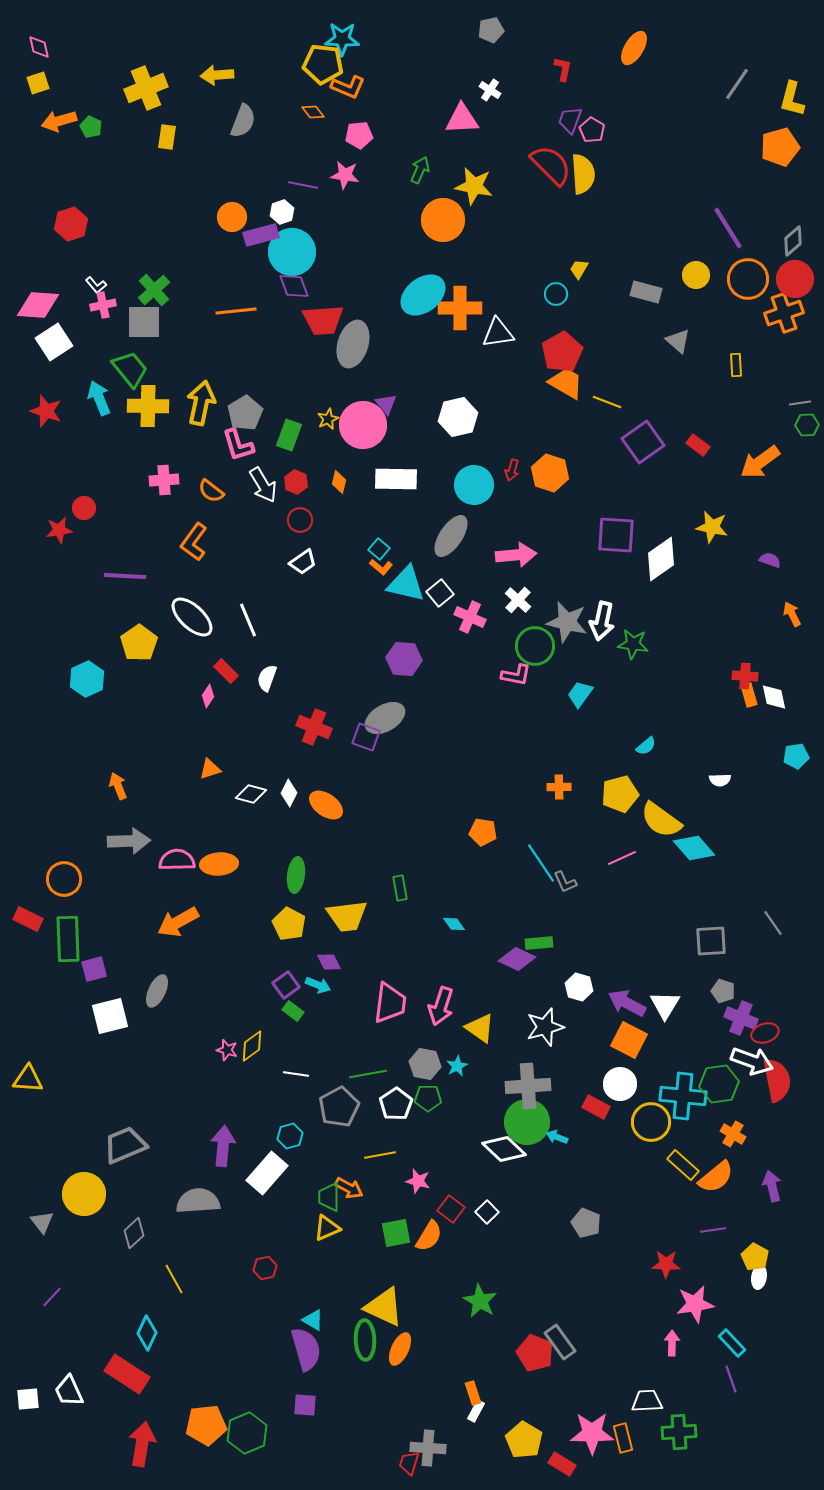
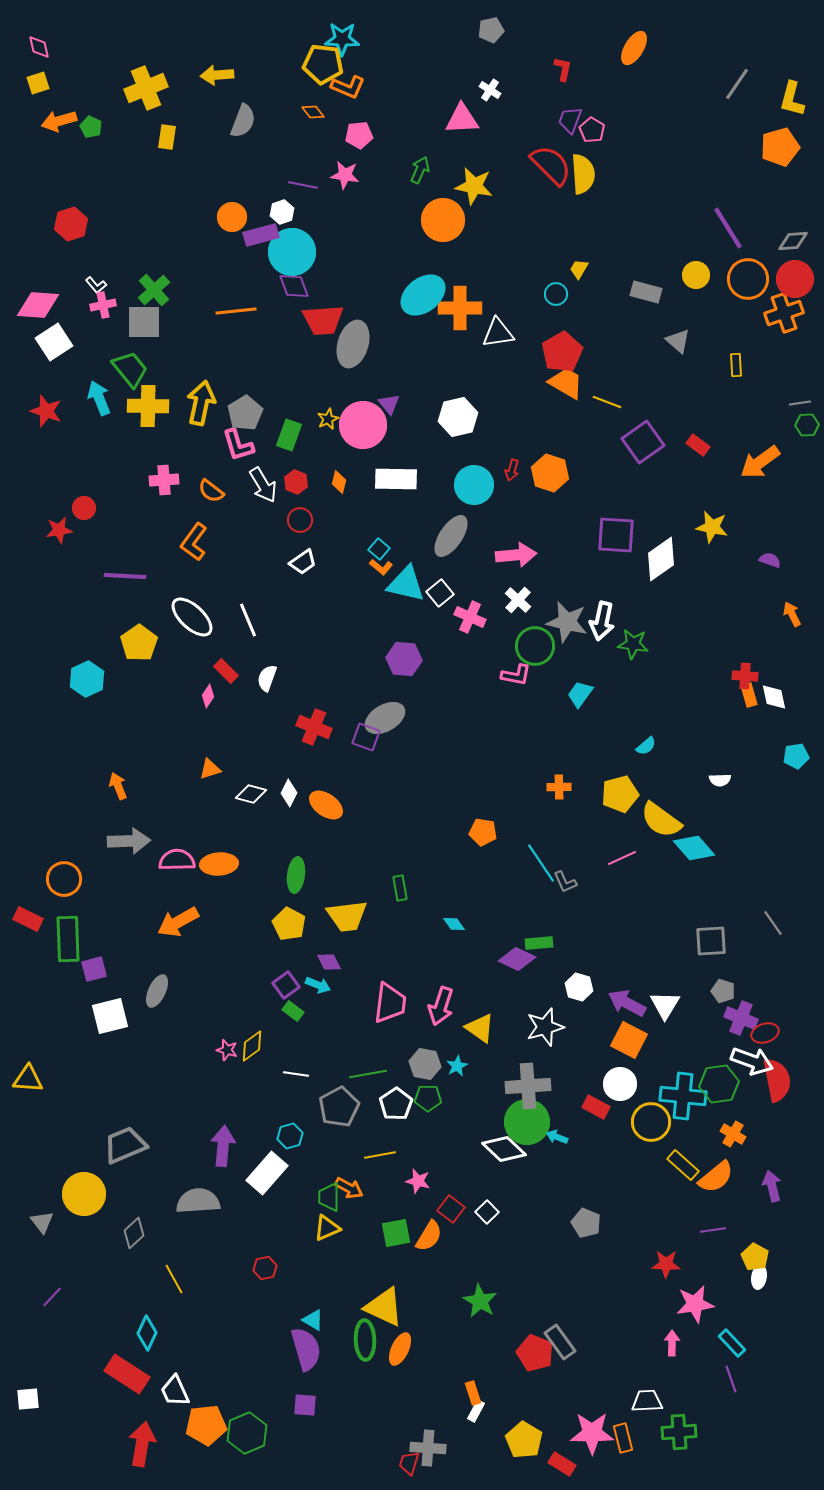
gray diamond at (793, 241): rotated 36 degrees clockwise
purple triangle at (386, 404): moved 3 px right
white trapezoid at (69, 1391): moved 106 px right
